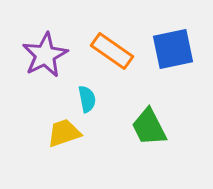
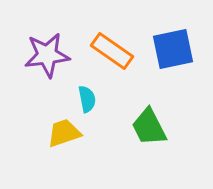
purple star: moved 2 px right; rotated 21 degrees clockwise
